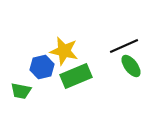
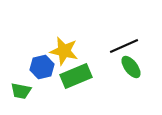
green ellipse: moved 1 px down
